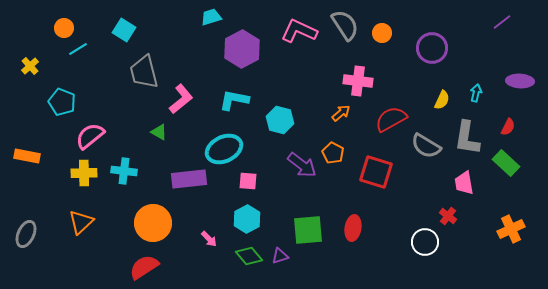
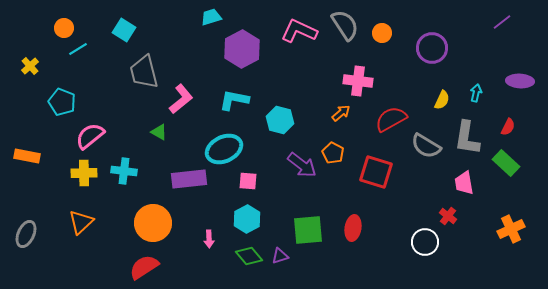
pink arrow at (209, 239): rotated 42 degrees clockwise
